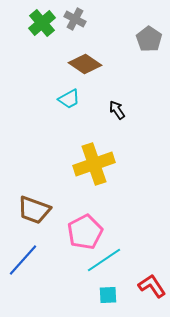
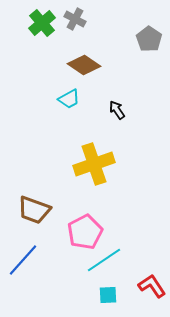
brown diamond: moved 1 px left, 1 px down
